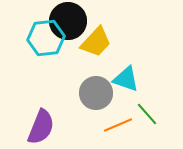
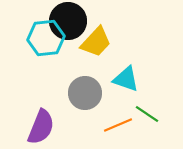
gray circle: moved 11 px left
green line: rotated 15 degrees counterclockwise
